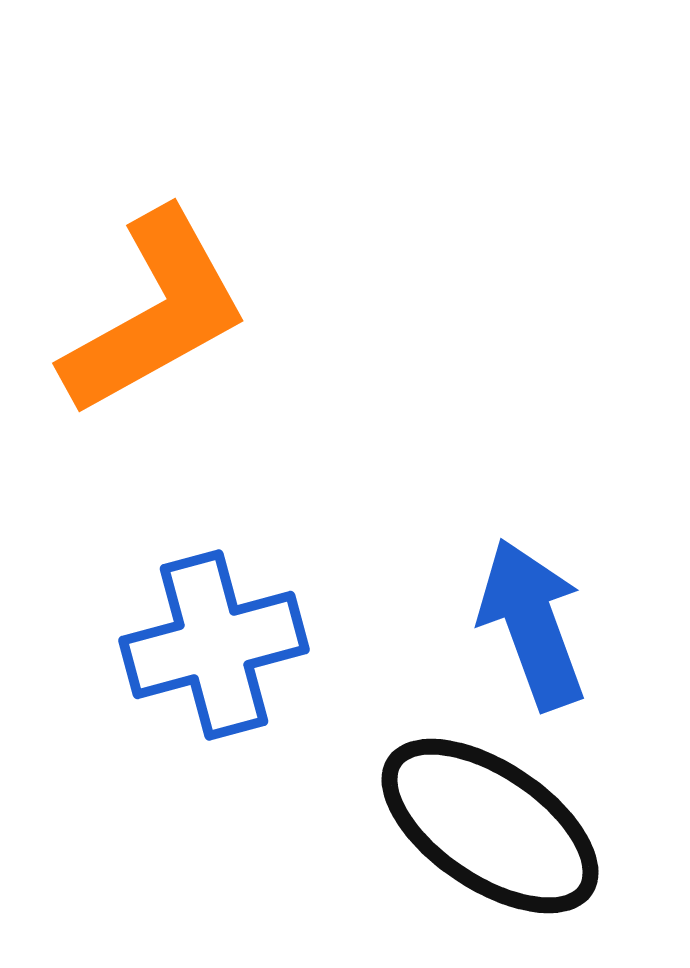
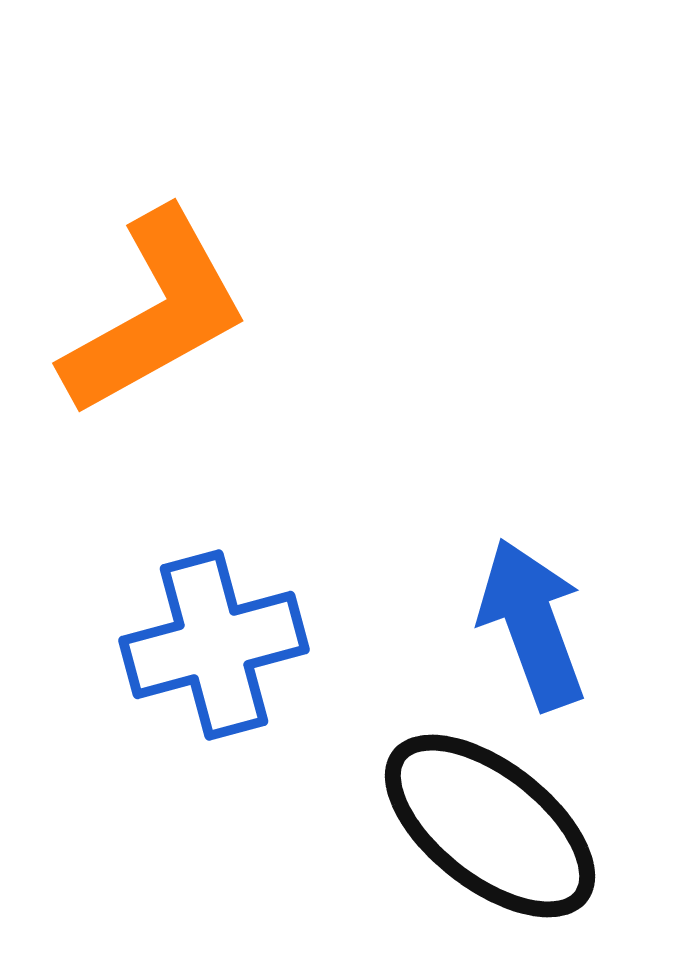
black ellipse: rotated 4 degrees clockwise
